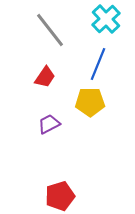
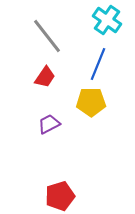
cyan cross: moved 1 px right, 1 px down; rotated 12 degrees counterclockwise
gray line: moved 3 px left, 6 px down
yellow pentagon: moved 1 px right
